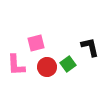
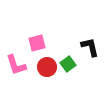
pink square: moved 1 px right
pink L-shape: rotated 15 degrees counterclockwise
